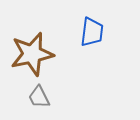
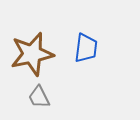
blue trapezoid: moved 6 px left, 16 px down
